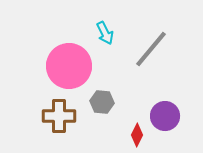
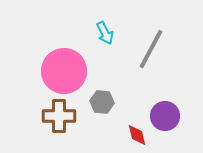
gray line: rotated 12 degrees counterclockwise
pink circle: moved 5 px left, 5 px down
red diamond: rotated 40 degrees counterclockwise
